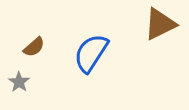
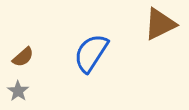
brown semicircle: moved 11 px left, 10 px down
gray star: moved 1 px left, 9 px down
